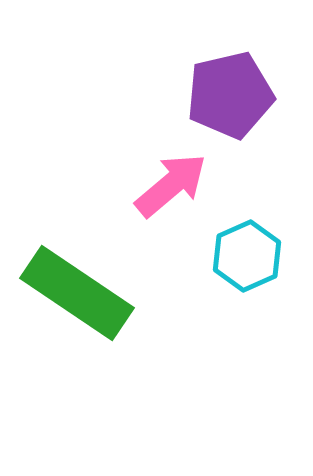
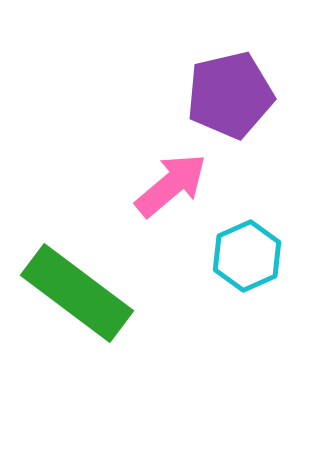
green rectangle: rotated 3 degrees clockwise
